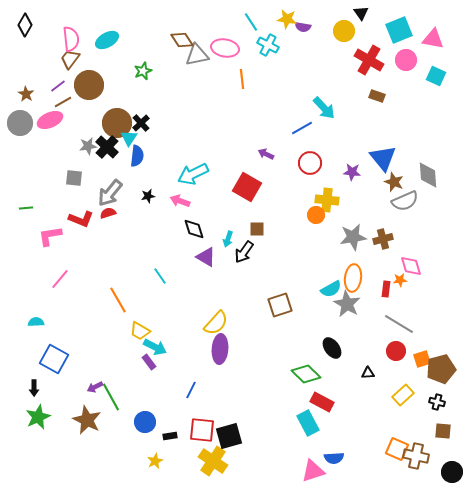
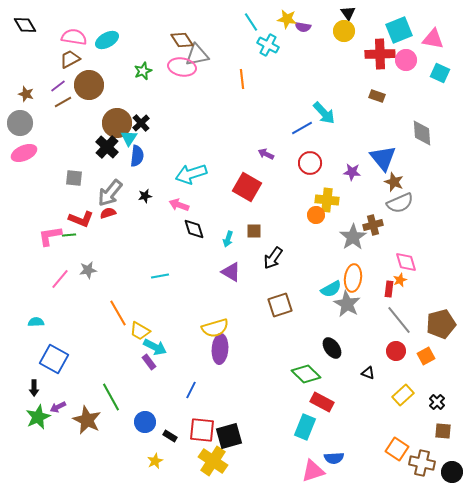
black triangle at (361, 13): moved 13 px left
black diamond at (25, 25): rotated 60 degrees counterclockwise
pink semicircle at (71, 39): moved 3 px right, 2 px up; rotated 75 degrees counterclockwise
pink ellipse at (225, 48): moved 43 px left, 19 px down
brown trapezoid at (70, 59): rotated 25 degrees clockwise
red cross at (369, 60): moved 11 px right, 6 px up; rotated 32 degrees counterclockwise
cyan square at (436, 76): moved 4 px right, 3 px up
brown star at (26, 94): rotated 14 degrees counterclockwise
cyan arrow at (324, 108): moved 5 px down
pink ellipse at (50, 120): moved 26 px left, 33 px down
gray star at (88, 146): moved 124 px down
cyan arrow at (193, 174): moved 2 px left; rotated 8 degrees clockwise
gray diamond at (428, 175): moved 6 px left, 42 px up
black star at (148, 196): moved 3 px left
pink arrow at (180, 201): moved 1 px left, 4 px down
gray semicircle at (405, 201): moved 5 px left, 2 px down
green line at (26, 208): moved 43 px right, 27 px down
brown square at (257, 229): moved 3 px left, 2 px down
gray star at (353, 237): rotated 24 degrees counterclockwise
brown cross at (383, 239): moved 10 px left, 14 px up
black arrow at (244, 252): moved 29 px right, 6 px down
purple triangle at (206, 257): moved 25 px right, 15 px down
pink diamond at (411, 266): moved 5 px left, 4 px up
cyan line at (160, 276): rotated 66 degrees counterclockwise
orange star at (400, 280): rotated 16 degrees counterclockwise
red rectangle at (386, 289): moved 3 px right
orange line at (118, 300): moved 13 px down
yellow semicircle at (216, 323): moved 1 px left, 5 px down; rotated 32 degrees clockwise
gray line at (399, 324): moved 4 px up; rotated 20 degrees clockwise
orange square at (422, 359): moved 4 px right, 3 px up; rotated 12 degrees counterclockwise
brown pentagon at (441, 369): moved 45 px up
black triangle at (368, 373): rotated 24 degrees clockwise
purple arrow at (95, 387): moved 37 px left, 20 px down
black cross at (437, 402): rotated 28 degrees clockwise
cyan rectangle at (308, 423): moved 3 px left, 4 px down; rotated 50 degrees clockwise
black rectangle at (170, 436): rotated 40 degrees clockwise
orange square at (397, 449): rotated 10 degrees clockwise
brown cross at (416, 456): moved 6 px right, 7 px down
